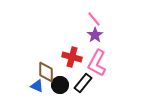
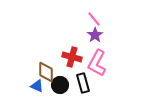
black rectangle: rotated 54 degrees counterclockwise
